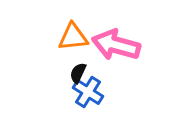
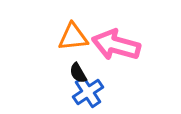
black semicircle: rotated 55 degrees counterclockwise
blue cross: rotated 24 degrees clockwise
